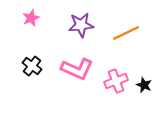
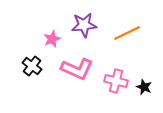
pink star: moved 21 px right, 21 px down
purple star: moved 3 px right
orange line: moved 1 px right
pink cross: rotated 35 degrees clockwise
black star: moved 2 px down
